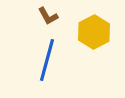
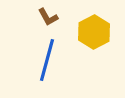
brown L-shape: moved 1 px down
